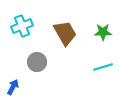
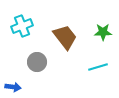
brown trapezoid: moved 4 px down; rotated 8 degrees counterclockwise
cyan line: moved 5 px left
blue arrow: rotated 70 degrees clockwise
